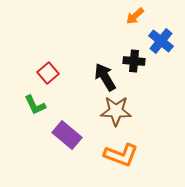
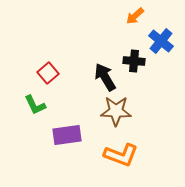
purple rectangle: rotated 48 degrees counterclockwise
